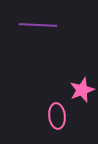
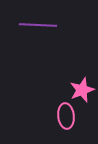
pink ellipse: moved 9 px right
